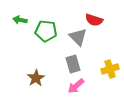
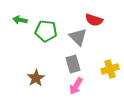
pink arrow: rotated 18 degrees counterclockwise
